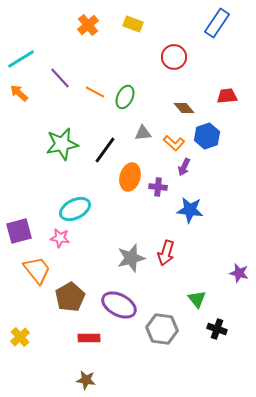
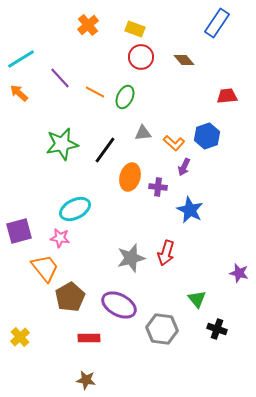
yellow rectangle: moved 2 px right, 5 px down
red circle: moved 33 px left
brown diamond: moved 48 px up
blue star: rotated 20 degrees clockwise
orange trapezoid: moved 8 px right, 2 px up
